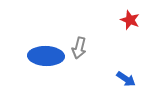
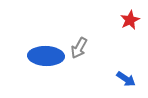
red star: rotated 24 degrees clockwise
gray arrow: rotated 15 degrees clockwise
